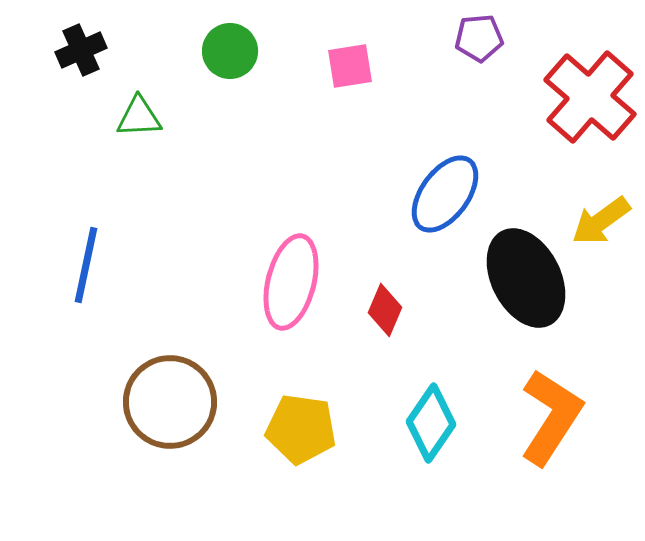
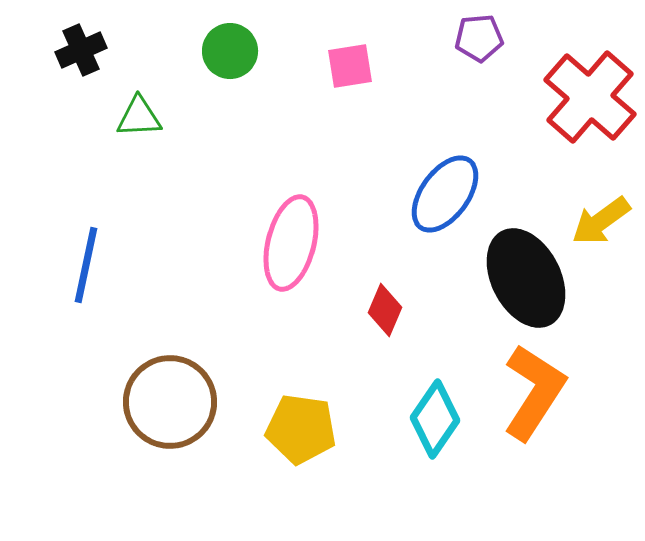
pink ellipse: moved 39 px up
orange L-shape: moved 17 px left, 25 px up
cyan diamond: moved 4 px right, 4 px up
